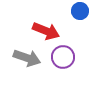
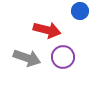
red arrow: moved 1 px right, 1 px up; rotated 8 degrees counterclockwise
